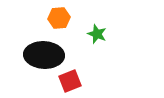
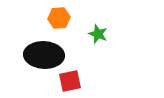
green star: moved 1 px right
red square: rotated 10 degrees clockwise
